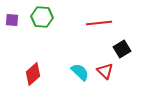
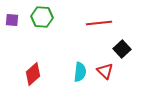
black square: rotated 12 degrees counterclockwise
cyan semicircle: rotated 54 degrees clockwise
